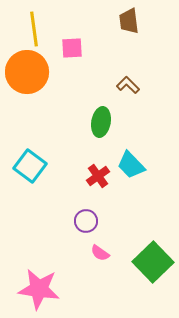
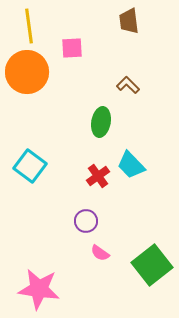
yellow line: moved 5 px left, 3 px up
green square: moved 1 px left, 3 px down; rotated 6 degrees clockwise
